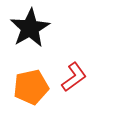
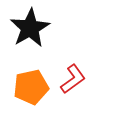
red L-shape: moved 1 px left, 2 px down
